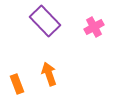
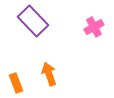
purple rectangle: moved 12 px left
orange rectangle: moved 1 px left, 1 px up
